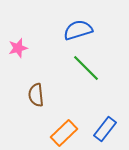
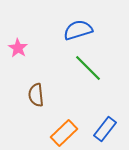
pink star: rotated 24 degrees counterclockwise
green line: moved 2 px right
